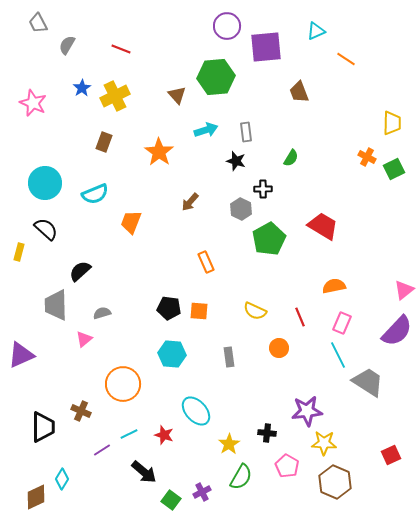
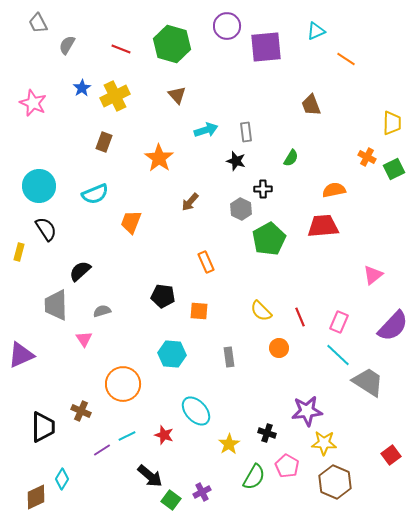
green hexagon at (216, 77): moved 44 px left, 33 px up; rotated 21 degrees clockwise
brown trapezoid at (299, 92): moved 12 px right, 13 px down
orange star at (159, 152): moved 6 px down
cyan circle at (45, 183): moved 6 px left, 3 px down
red trapezoid at (323, 226): rotated 36 degrees counterclockwise
black semicircle at (46, 229): rotated 15 degrees clockwise
orange semicircle at (334, 286): moved 96 px up
pink triangle at (404, 290): moved 31 px left, 15 px up
black pentagon at (169, 308): moved 6 px left, 12 px up
yellow semicircle at (255, 311): moved 6 px right; rotated 20 degrees clockwise
gray semicircle at (102, 313): moved 2 px up
pink rectangle at (342, 323): moved 3 px left, 1 px up
purple semicircle at (397, 331): moved 4 px left, 5 px up
pink triangle at (84, 339): rotated 24 degrees counterclockwise
cyan line at (338, 355): rotated 20 degrees counterclockwise
black cross at (267, 433): rotated 12 degrees clockwise
cyan line at (129, 434): moved 2 px left, 2 px down
red square at (391, 455): rotated 12 degrees counterclockwise
black arrow at (144, 472): moved 6 px right, 4 px down
green semicircle at (241, 477): moved 13 px right
